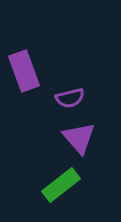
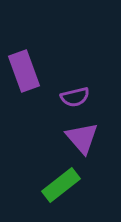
purple semicircle: moved 5 px right, 1 px up
purple triangle: moved 3 px right
